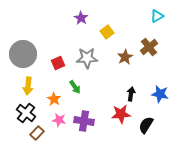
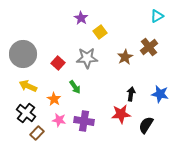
yellow square: moved 7 px left
red square: rotated 24 degrees counterclockwise
yellow arrow: rotated 108 degrees clockwise
